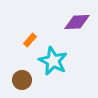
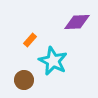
brown circle: moved 2 px right
